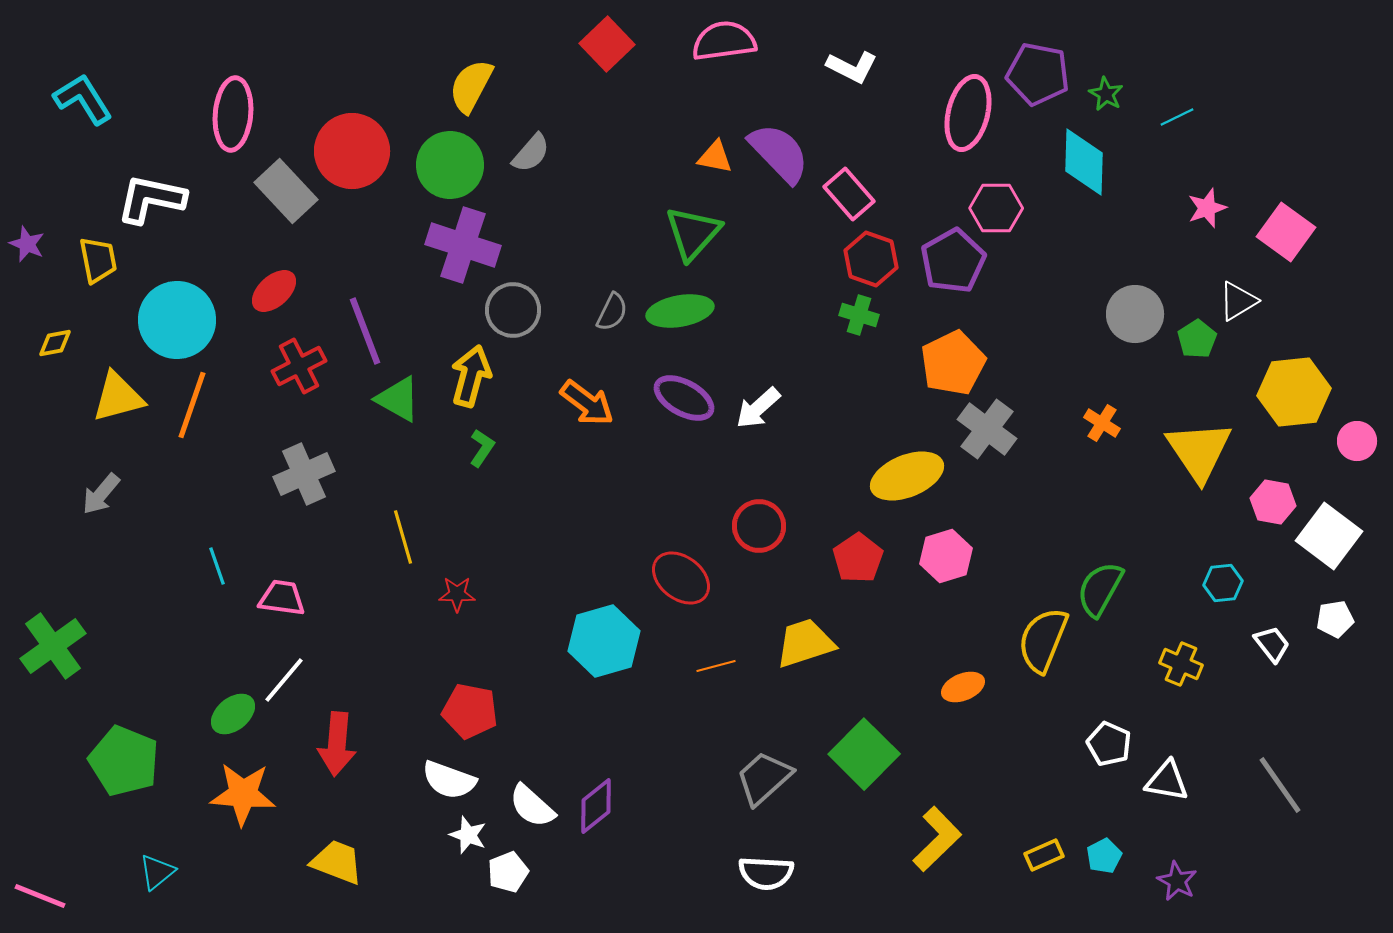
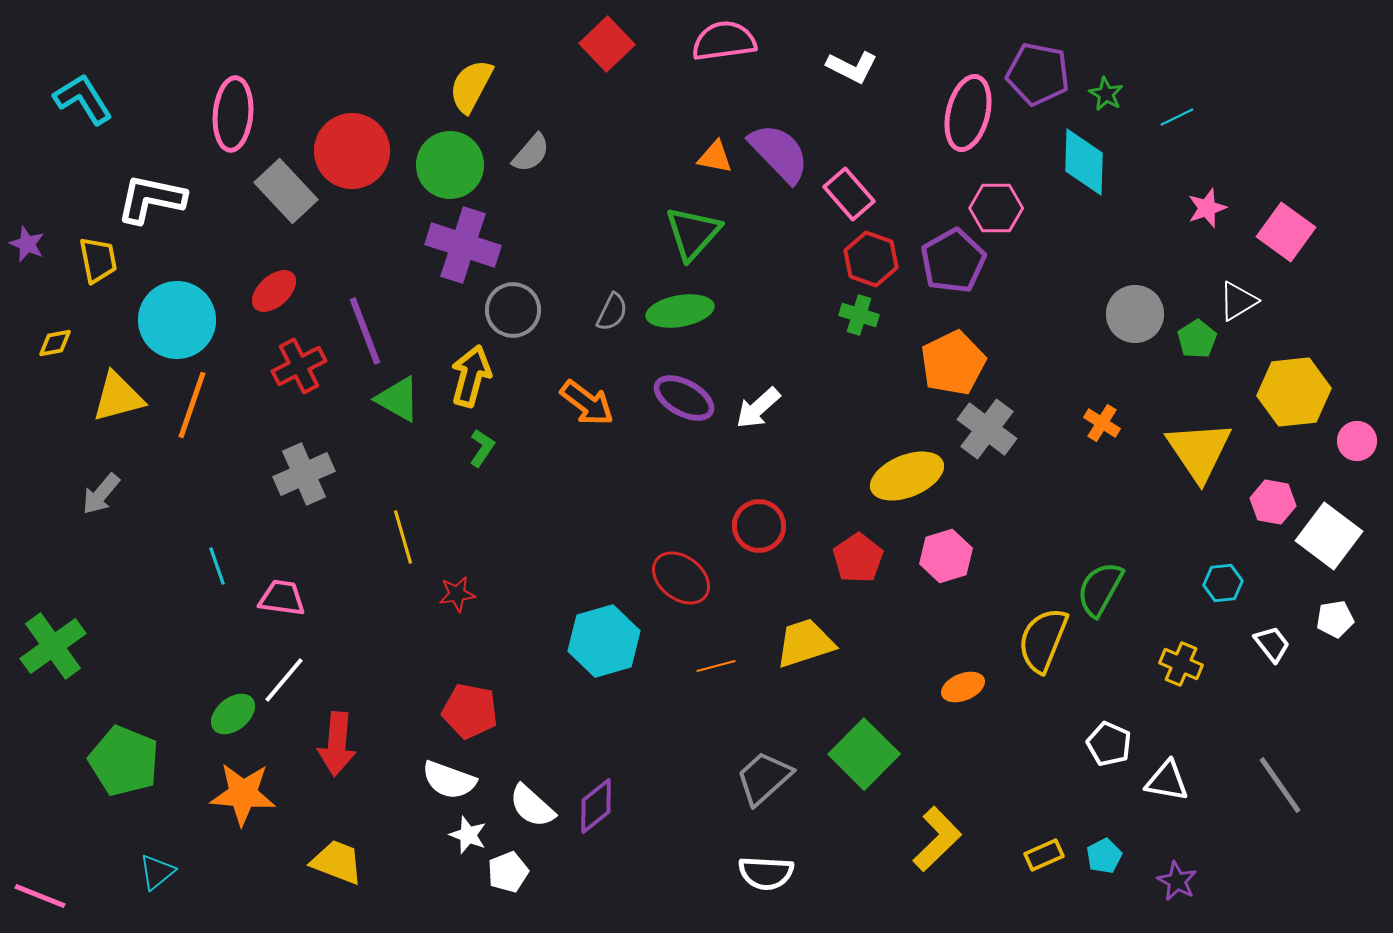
red star at (457, 594): rotated 9 degrees counterclockwise
